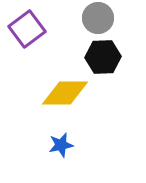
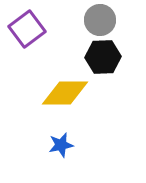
gray circle: moved 2 px right, 2 px down
